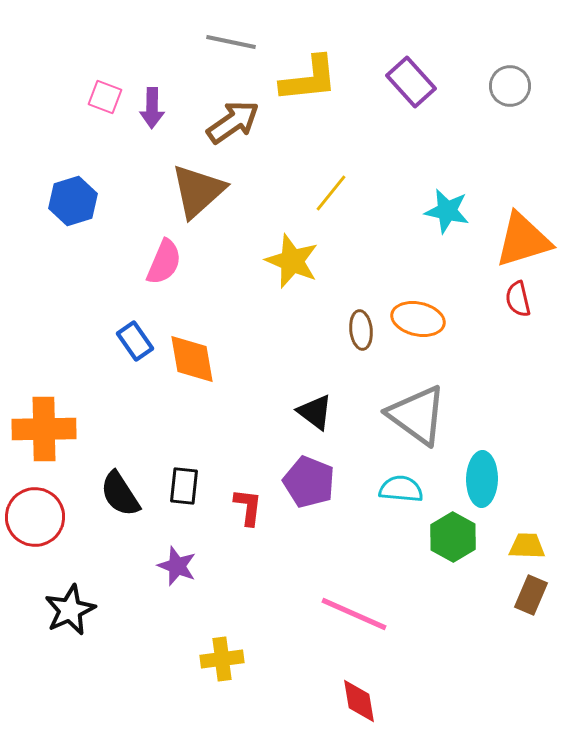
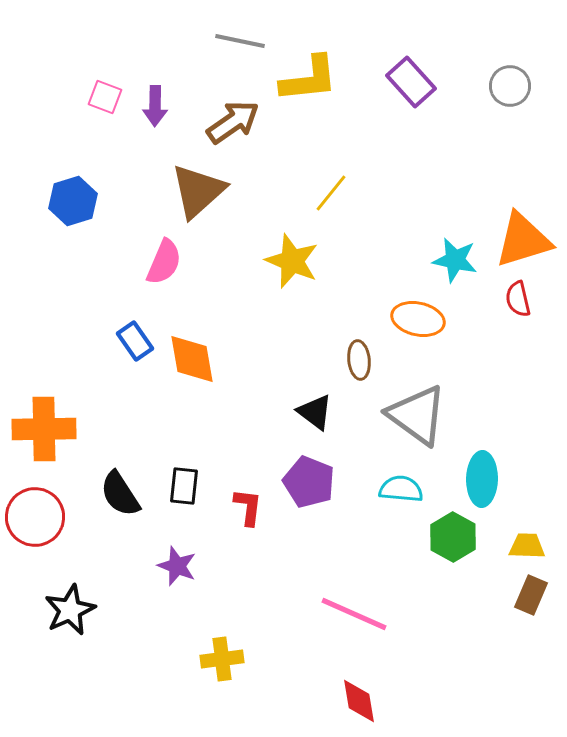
gray line: moved 9 px right, 1 px up
purple arrow: moved 3 px right, 2 px up
cyan star: moved 8 px right, 49 px down
brown ellipse: moved 2 px left, 30 px down
